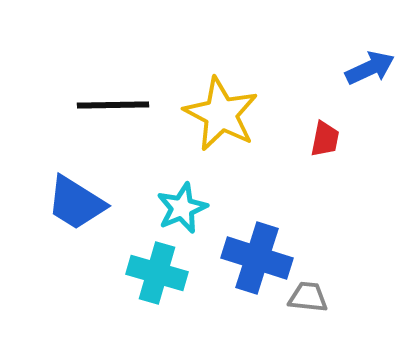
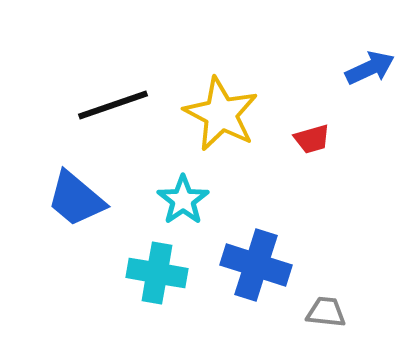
black line: rotated 18 degrees counterclockwise
red trapezoid: moved 13 px left; rotated 63 degrees clockwise
blue trapezoid: moved 4 px up; rotated 8 degrees clockwise
cyan star: moved 1 px right, 8 px up; rotated 12 degrees counterclockwise
blue cross: moved 1 px left, 7 px down
cyan cross: rotated 6 degrees counterclockwise
gray trapezoid: moved 18 px right, 15 px down
